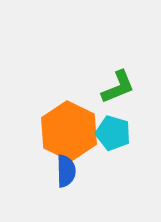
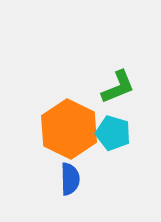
orange hexagon: moved 2 px up
blue semicircle: moved 4 px right, 8 px down
